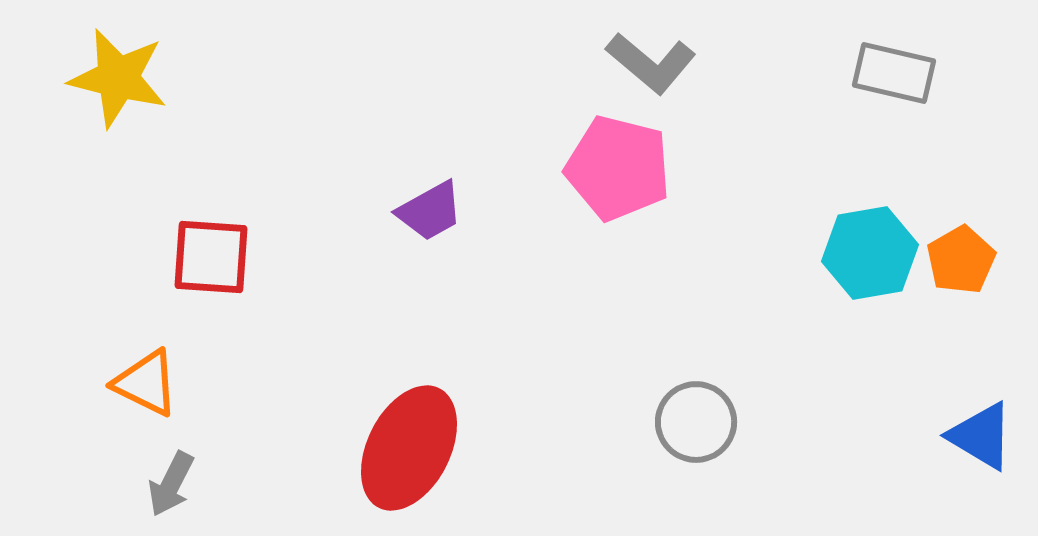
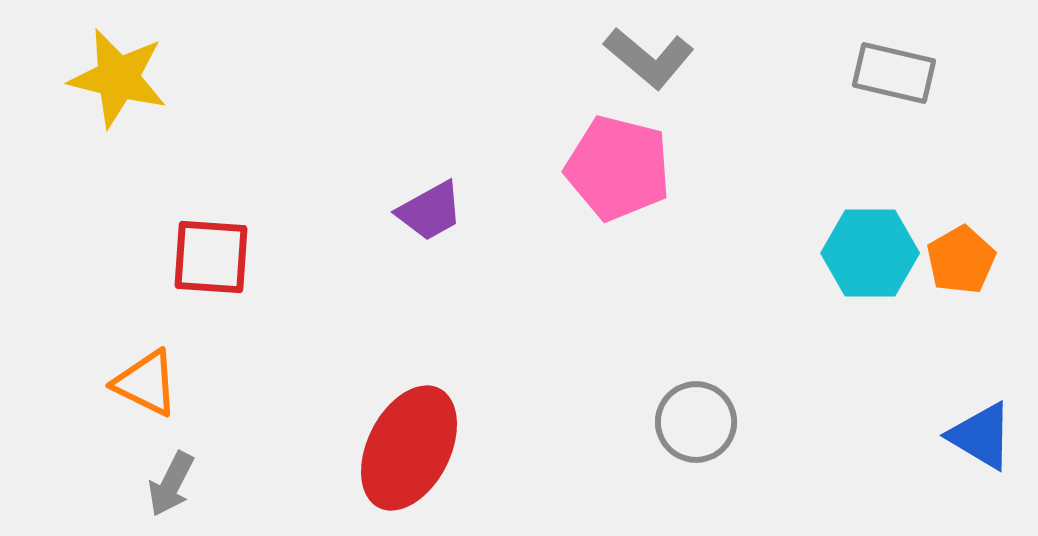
gray L-shape: moved 2 px left, 5 px up
cyan hexagon: rotated 10 degrees clockwise
